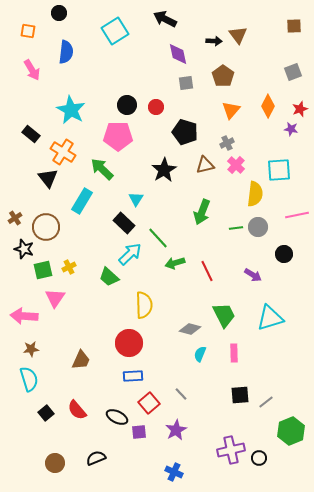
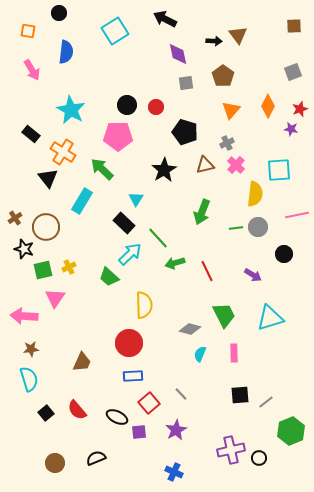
brown trapezoid at (81, 360): moved 1 px right, 2 px down
